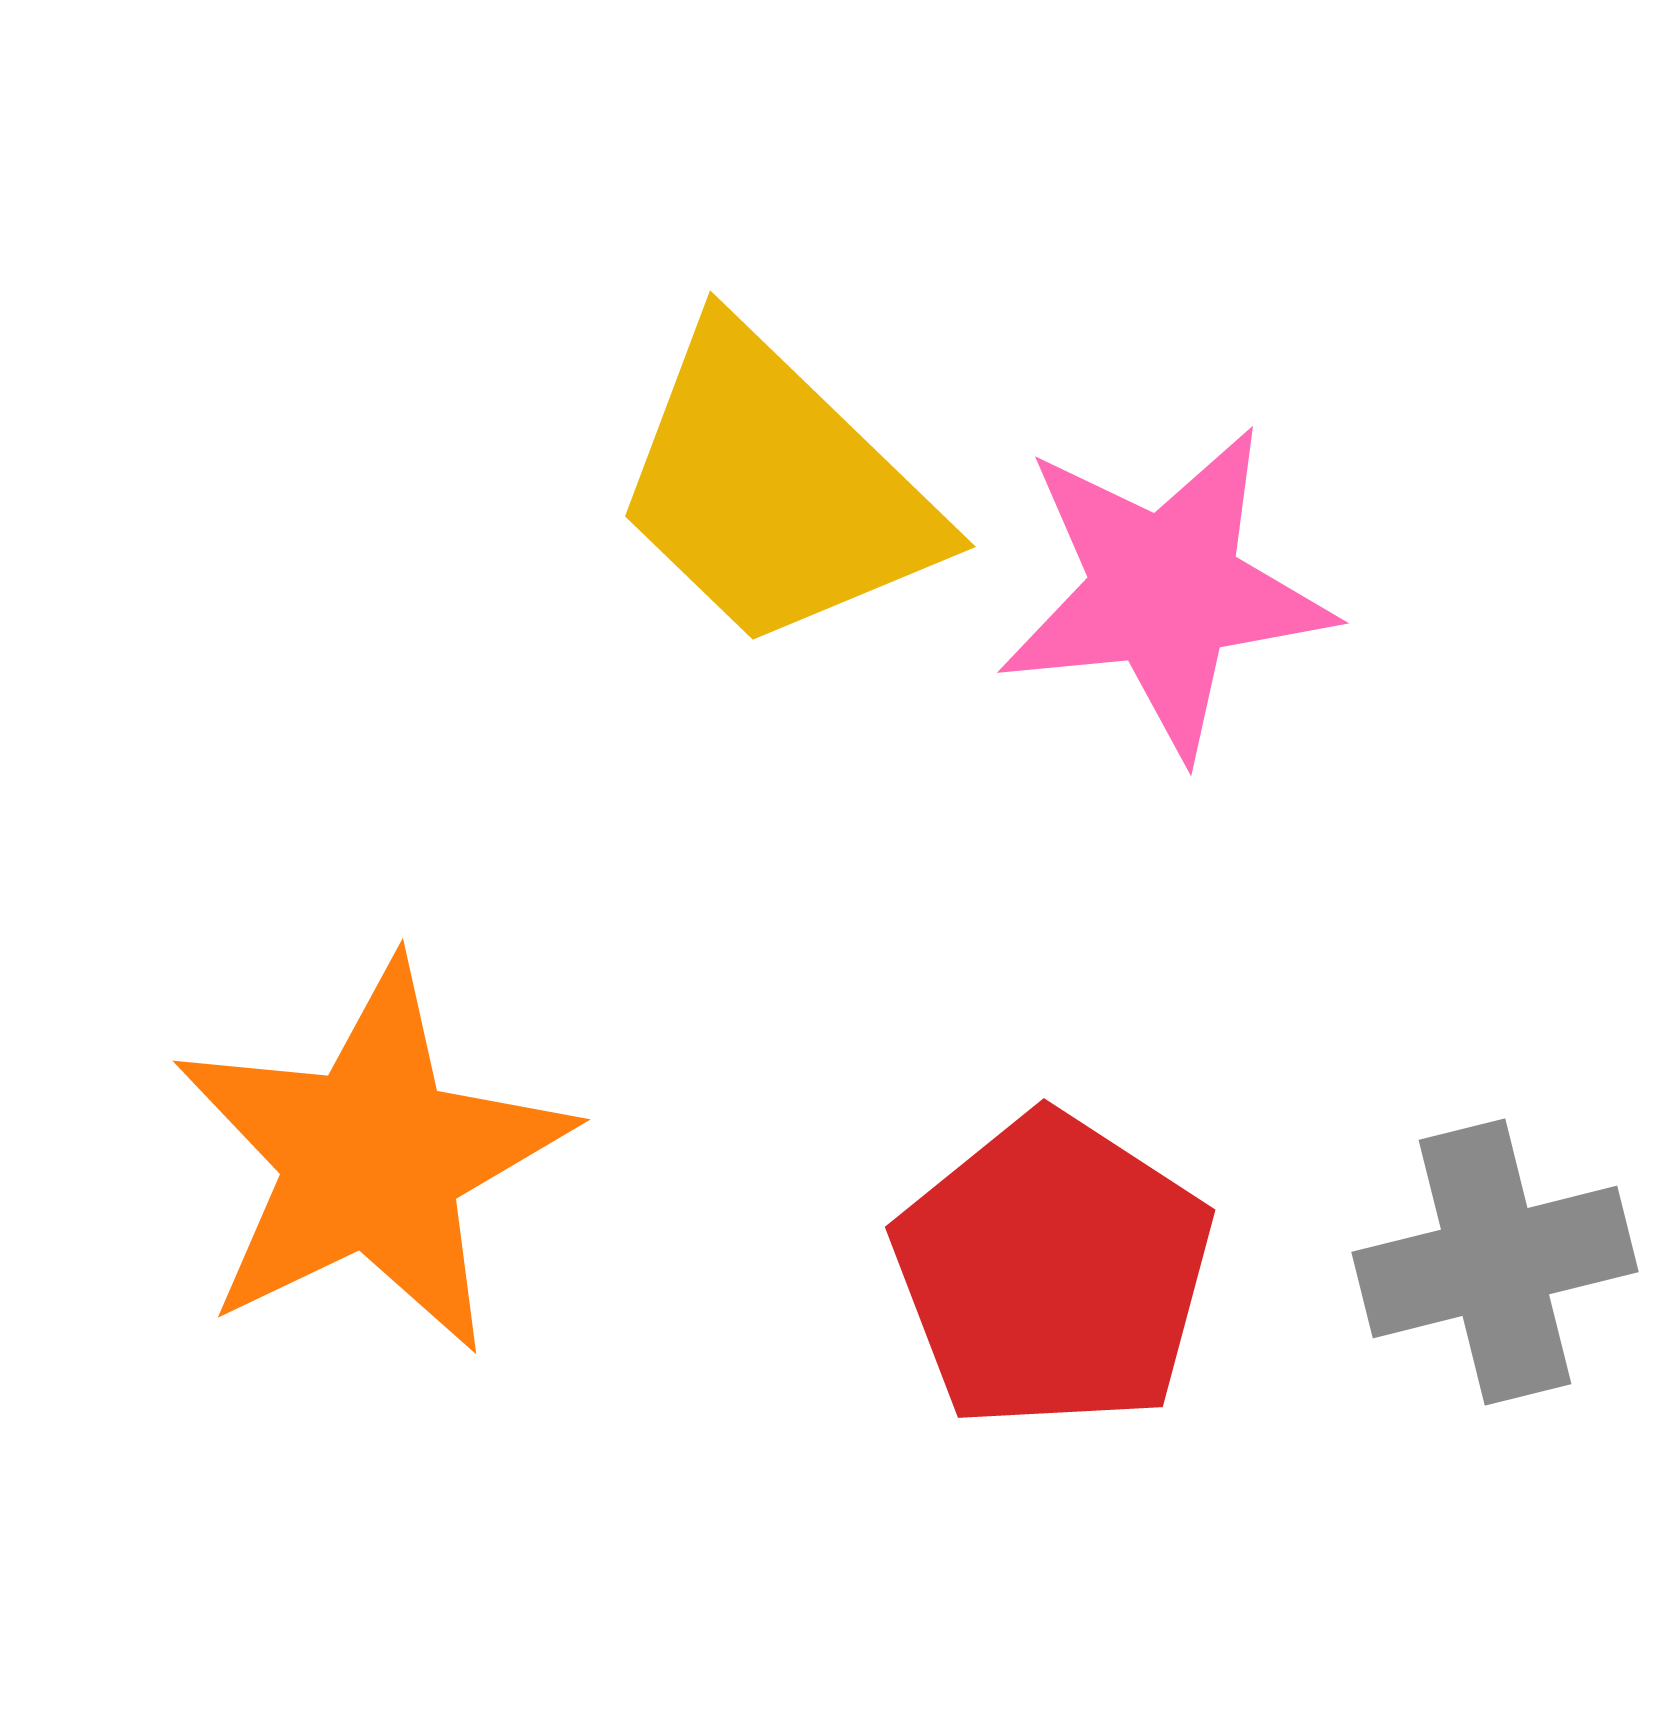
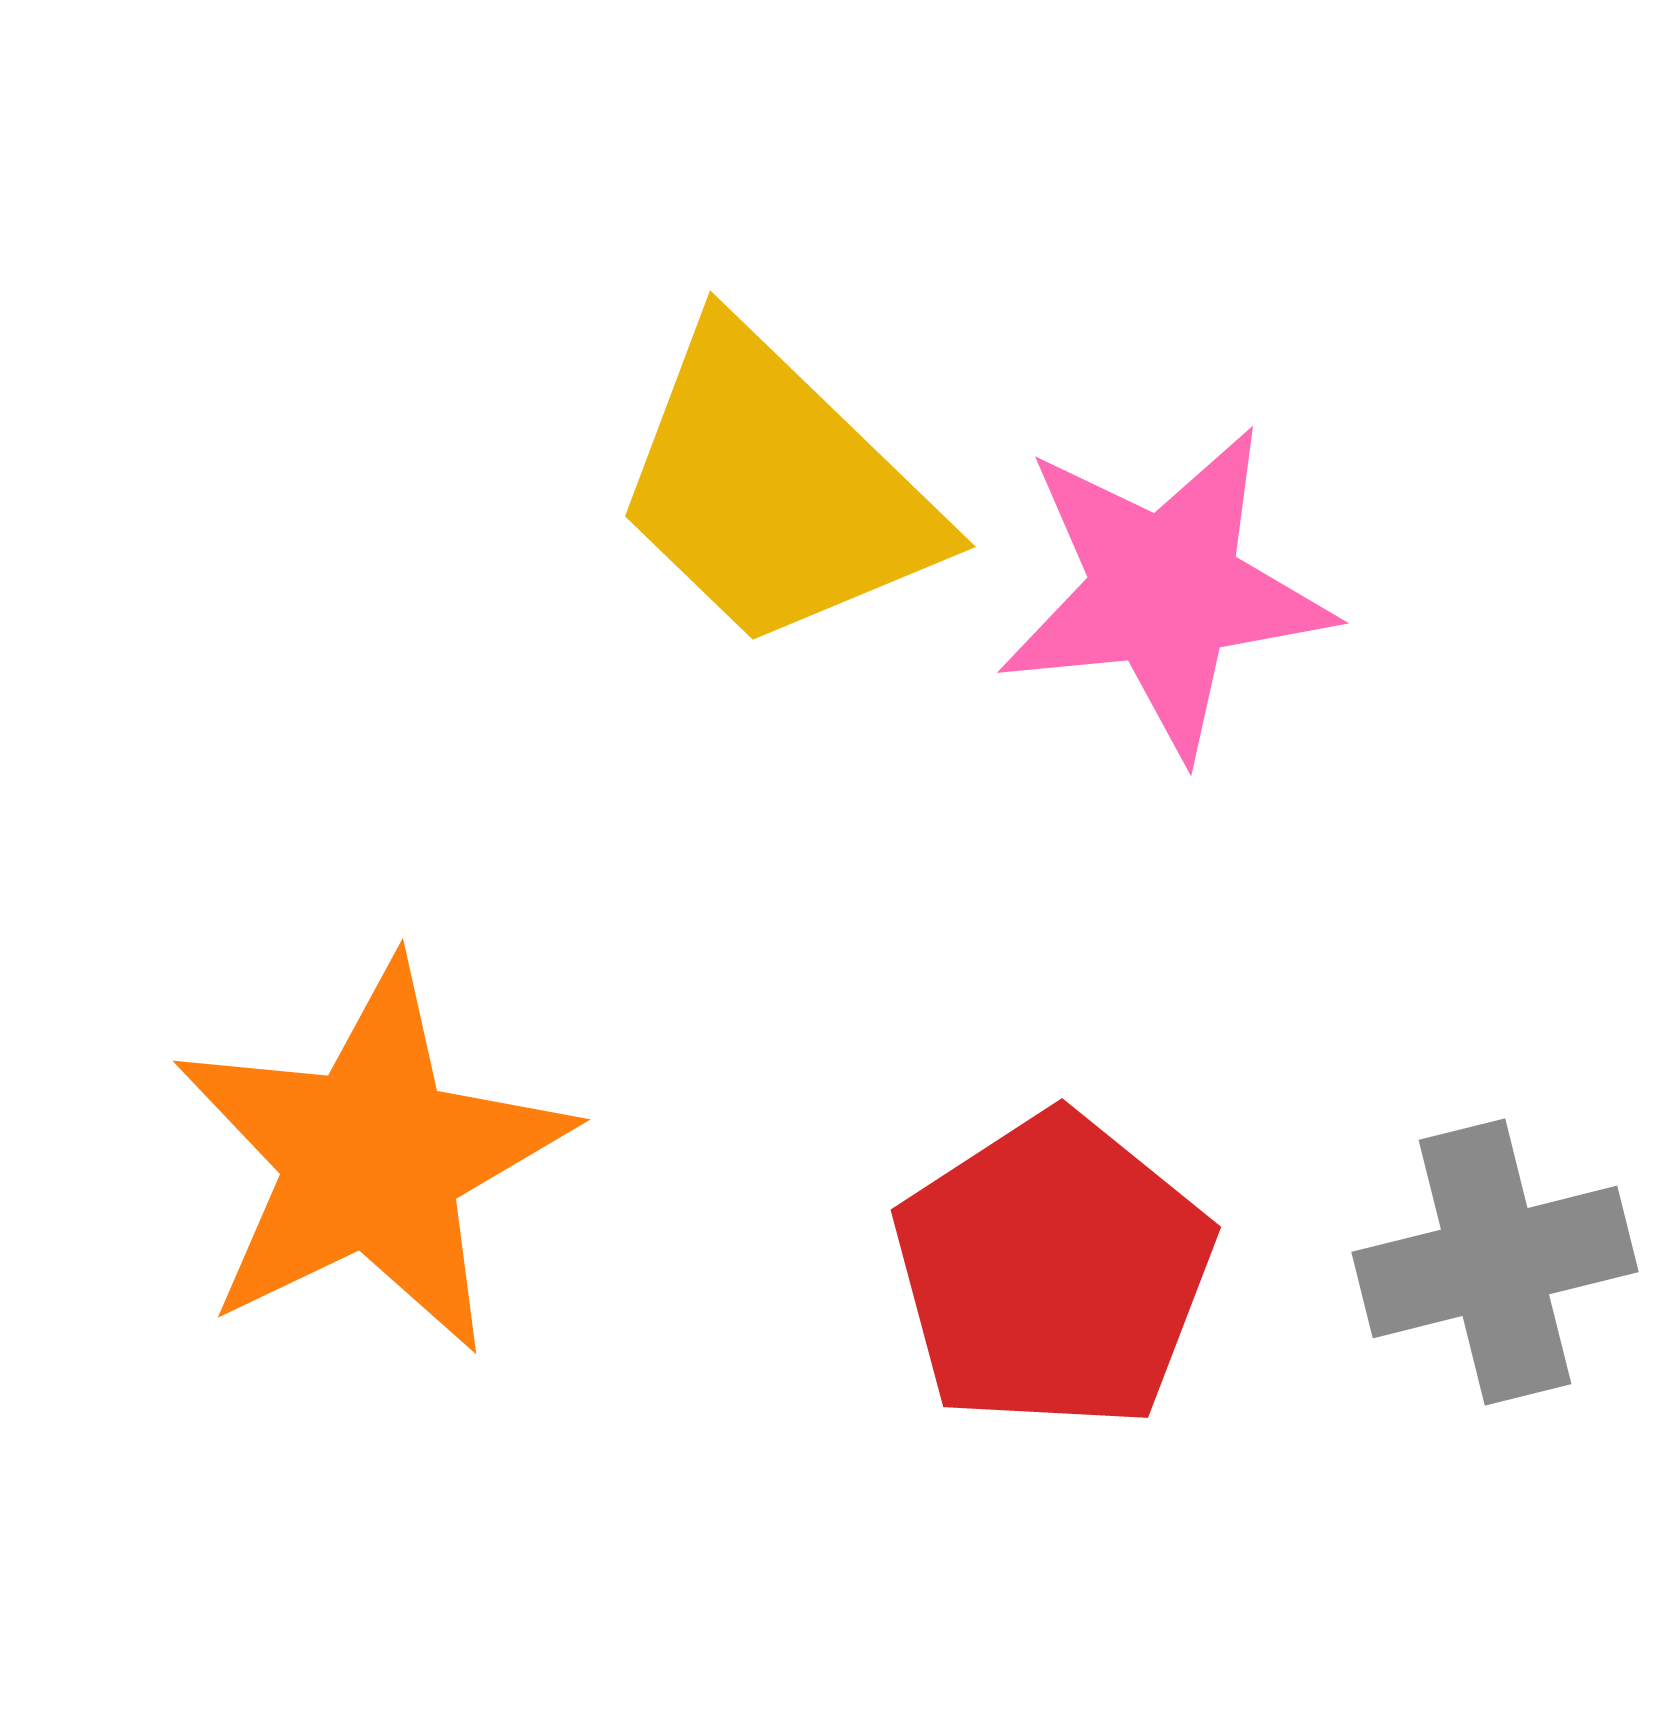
red pentagon: rotated 6 degrees clockwise
